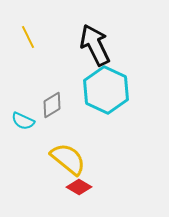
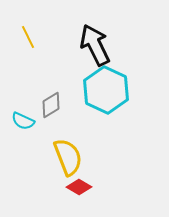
gray diamond: moved 1 px left
yellow semicircle: moved 2 px up; rotated 30 degrees clockwise
